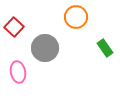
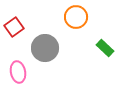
red square: rotated 12 degrees clockwise
green rectangle: rotated 12 degrees counterclockwise
